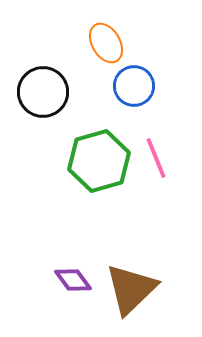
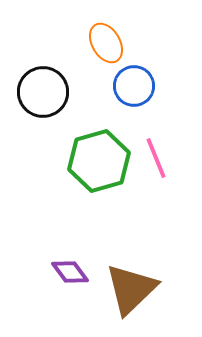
purple diamond: moved 3 px left, 8 px up
